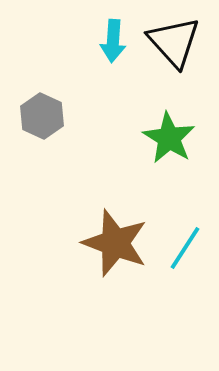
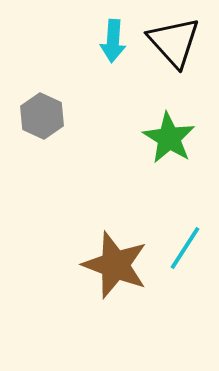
brown star: moved 22 px down
